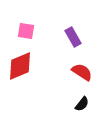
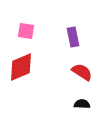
purple rectangle: rotated 18 degrees clockwise
red diamond: moved 1 px right, 1 px down
black semicircle: rotated 126 degrees counterclockwise
